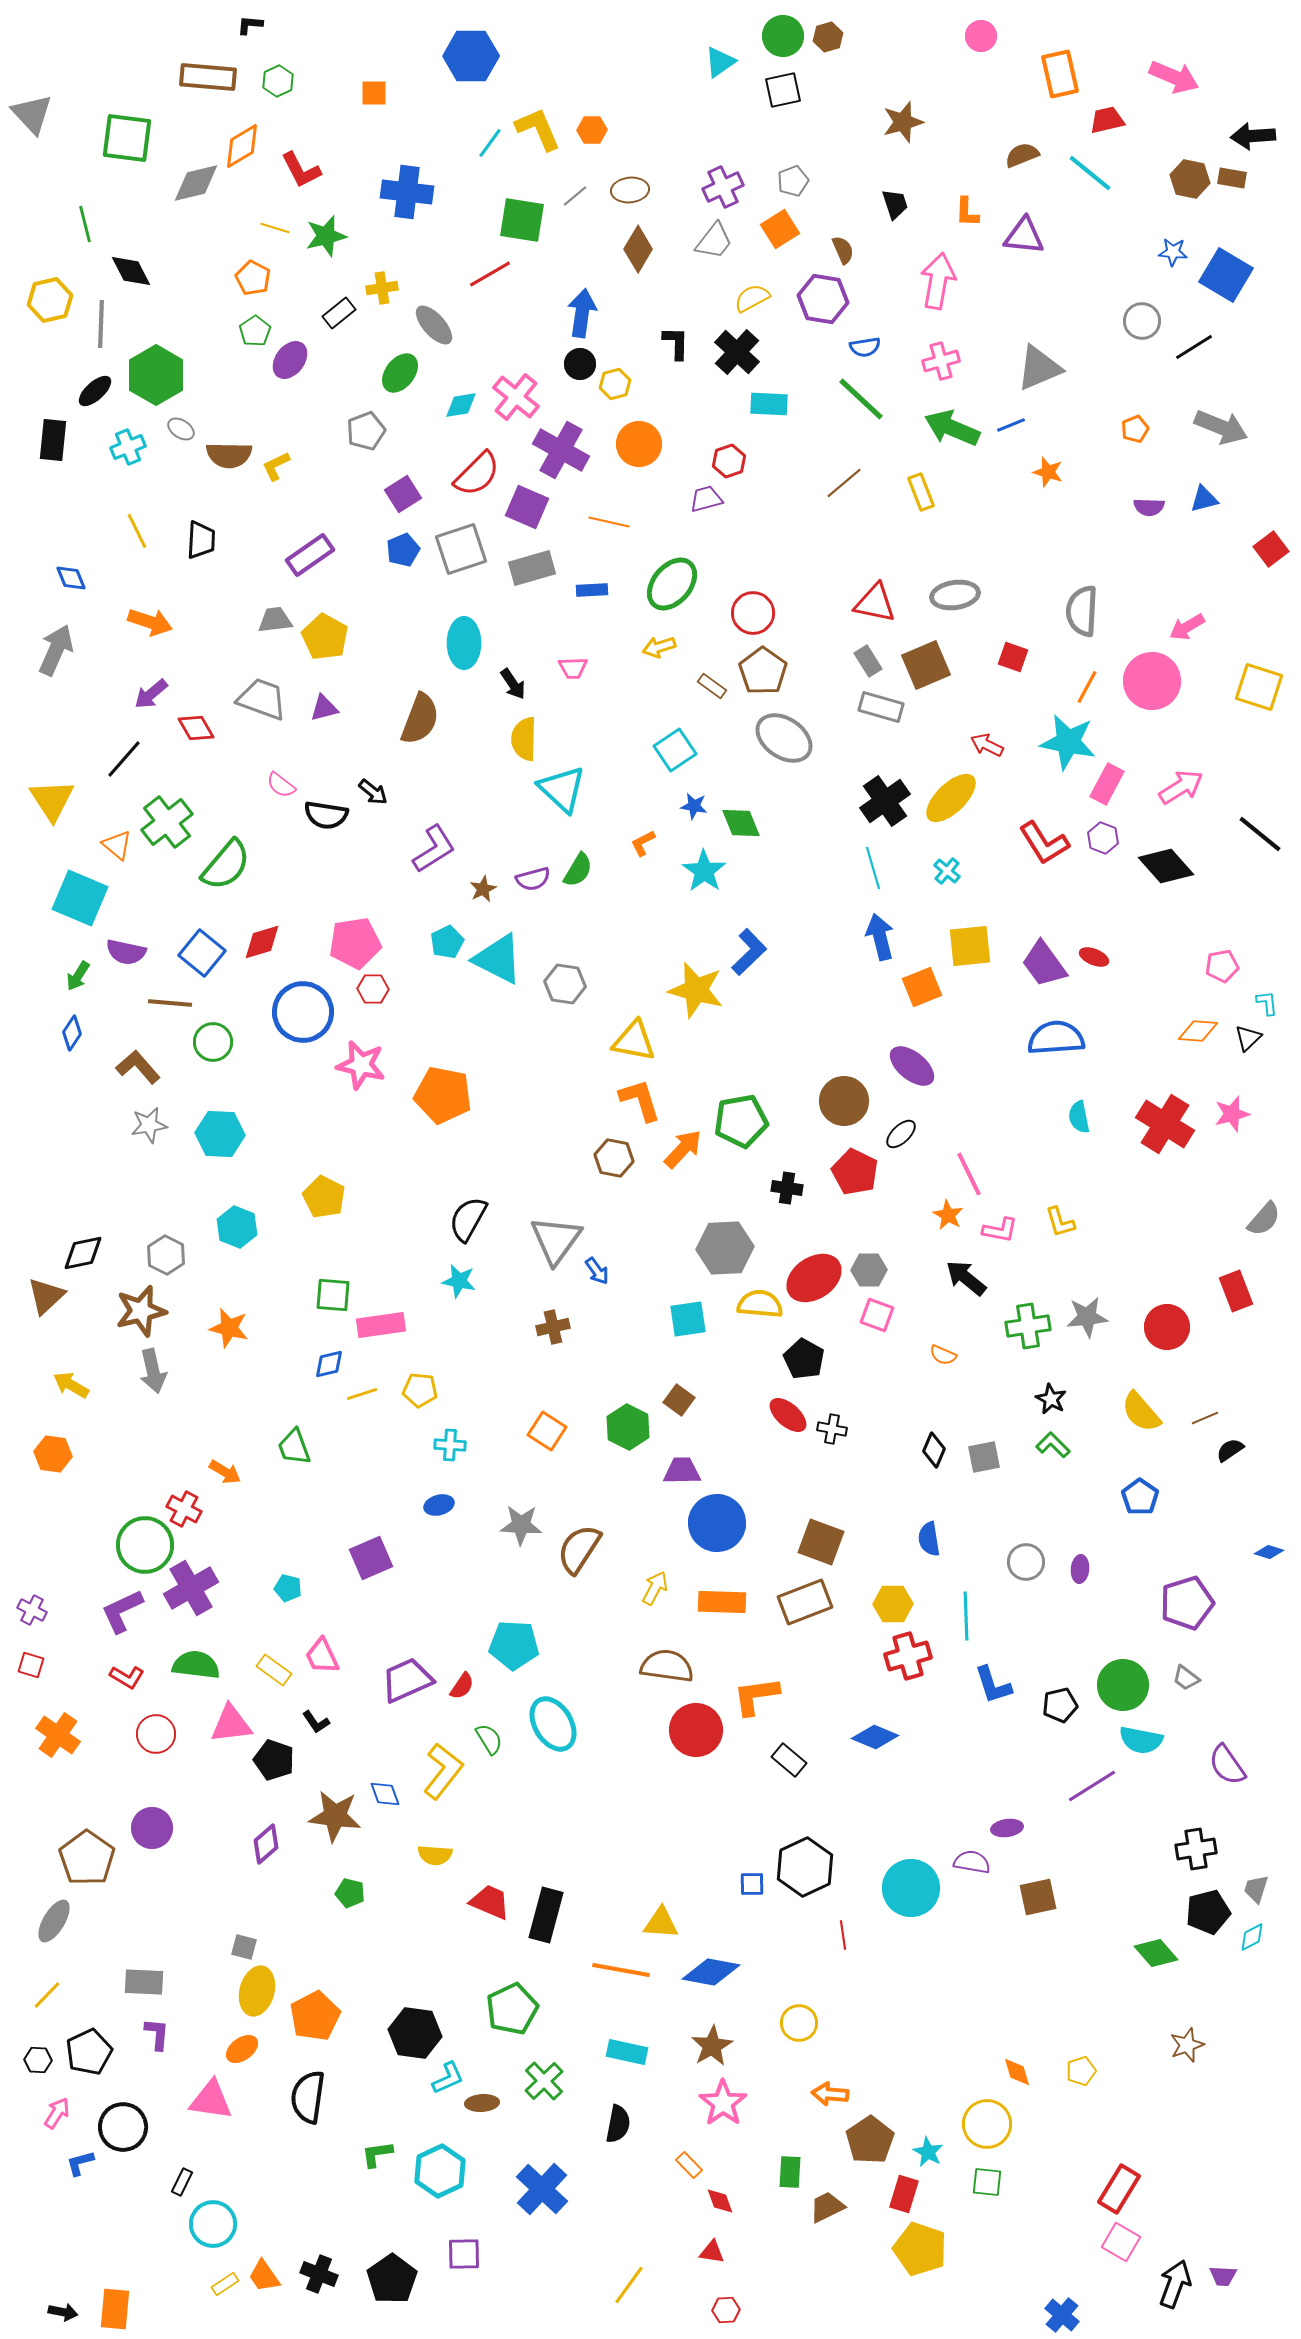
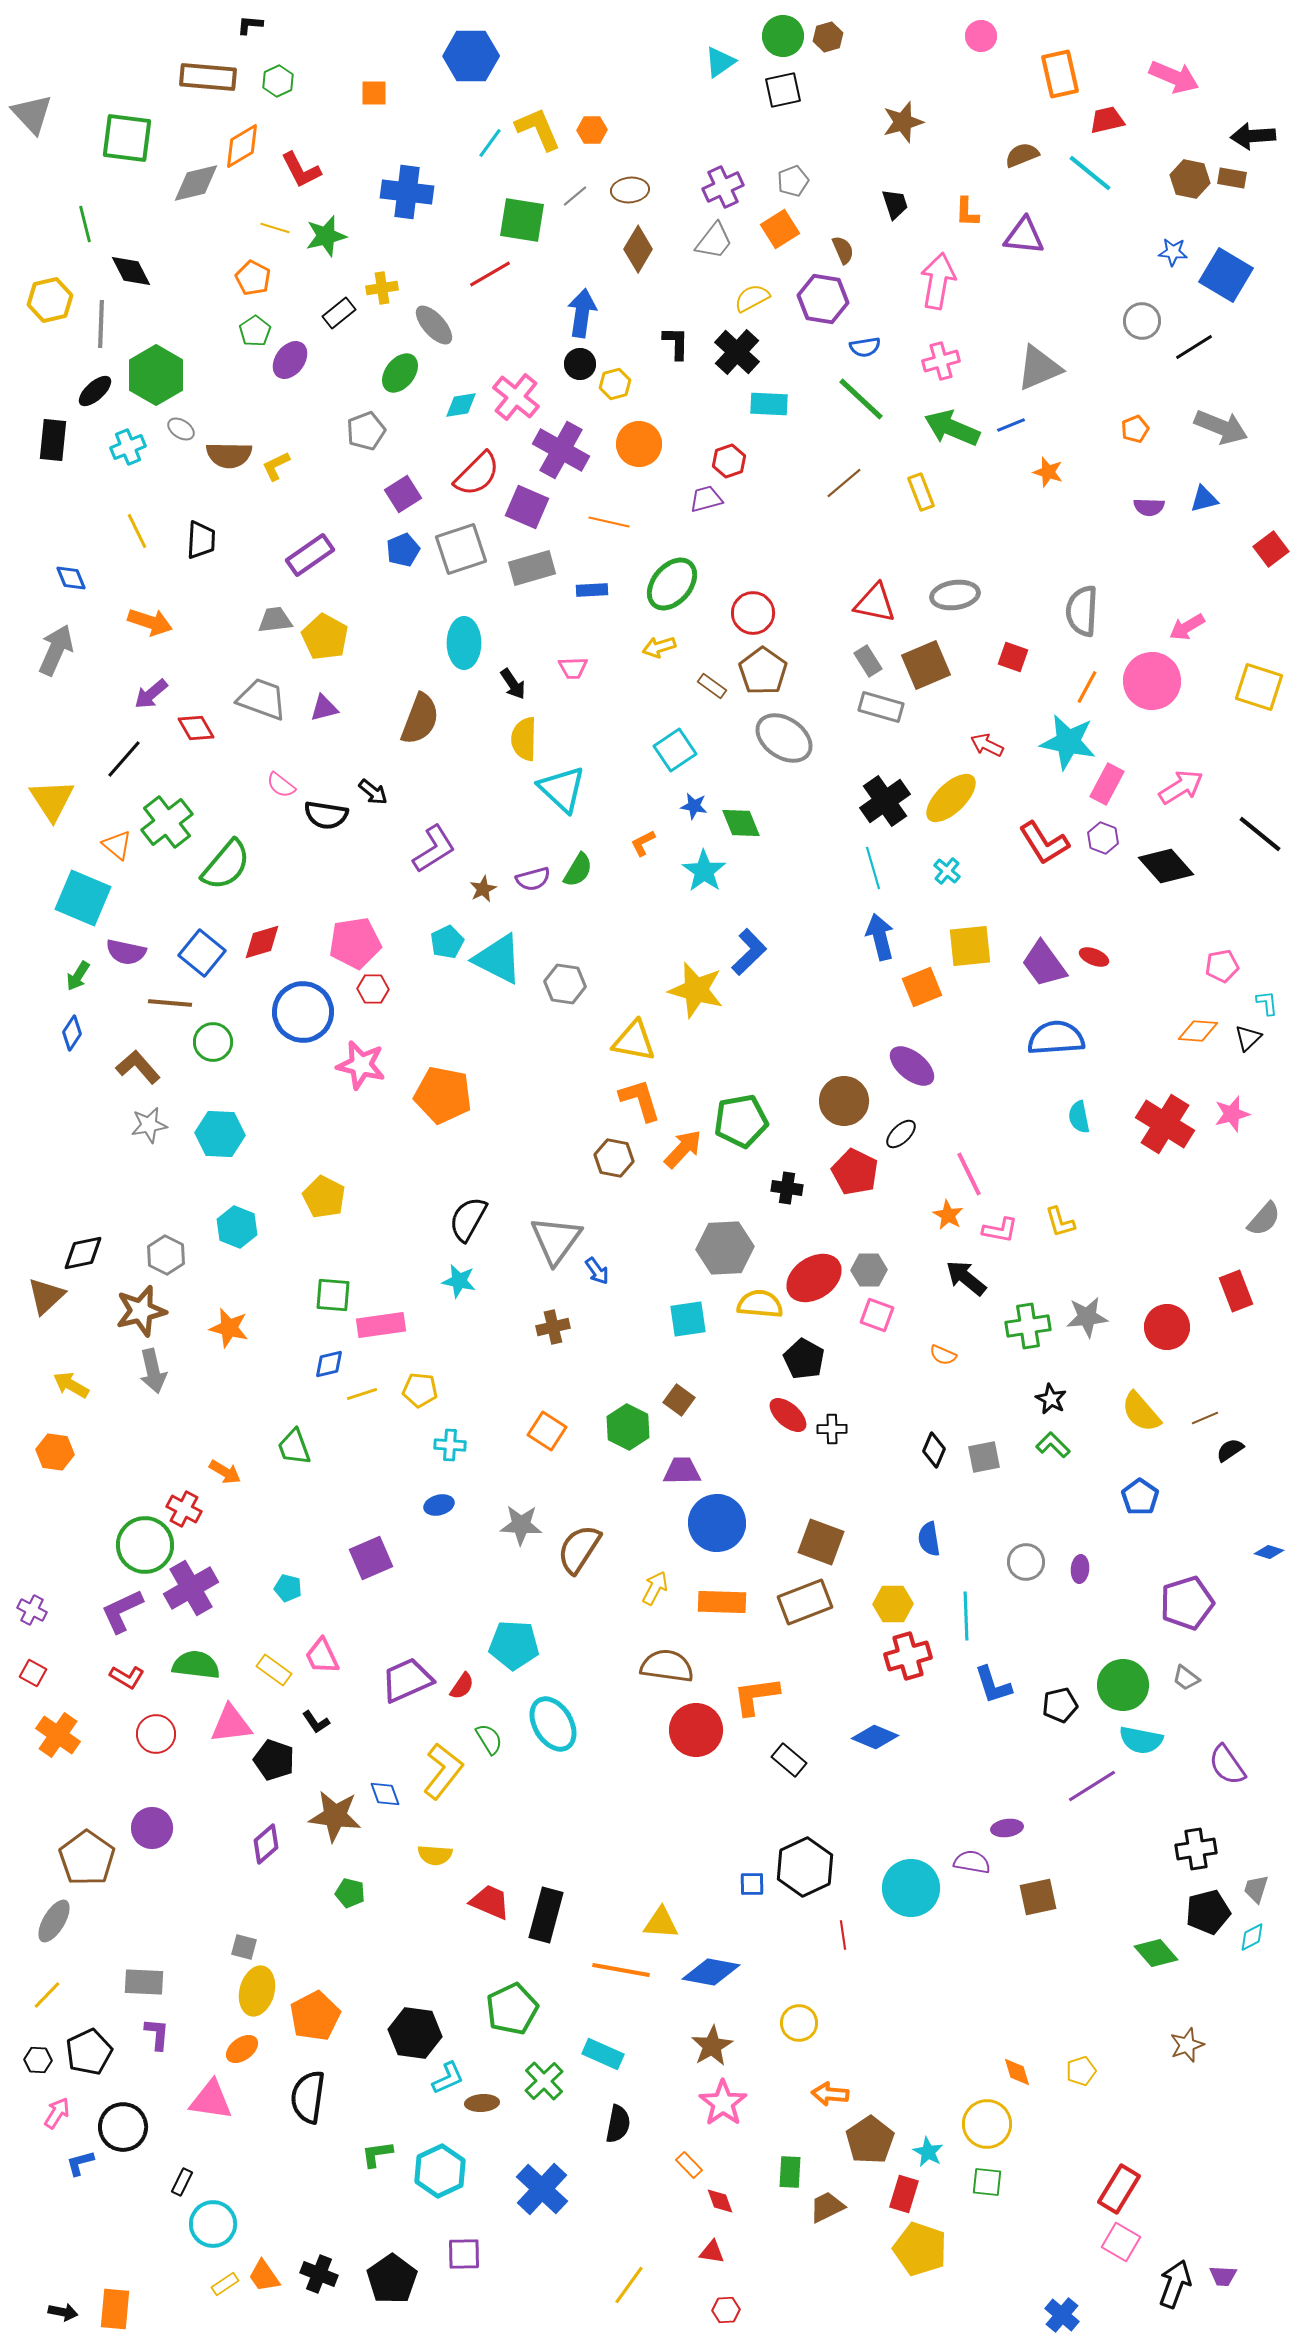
cyan square at (80, 898): moved 3 px right
black cross at (832, 1429): rotated 12 degrees counterclockwise
orange hexagon at (53, 1454): moved 2 px right, 2 px up
red square at (31, 1665): moved 2 px right, 8 px down; rotated 12 degrees clockwise
cyan rectangle at (627, 2052): moved 24 px left, 2 px down; rotated 12 degrees clockwise
